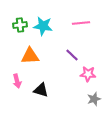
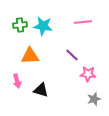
pink line: moved 2 px right, 1 px up
